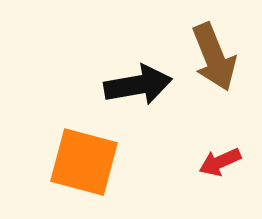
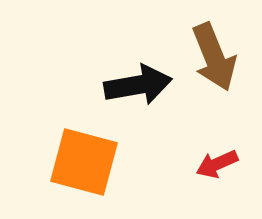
red arrow: moved 3 px left, 2 px down
